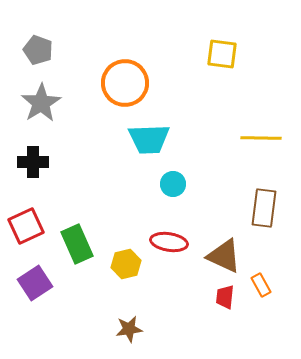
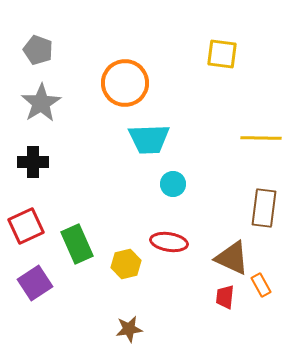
brown triangle: moved 8 px right, 2 px down
